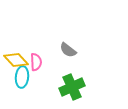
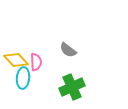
cyan ellipse: moved 1 px right, 1 px down
